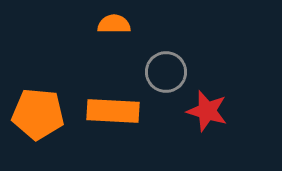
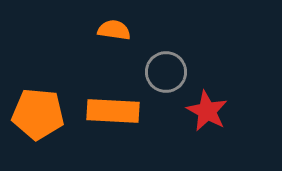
orange semicircle: moved 6 px down; rotated 8 degrees clockwise
red star: rotated 12 degrees clockwise
